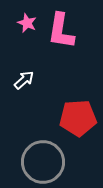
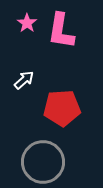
pink star: rotated 12 degrees clockwise
red pentagon: moved 16 px left, 10 px up
